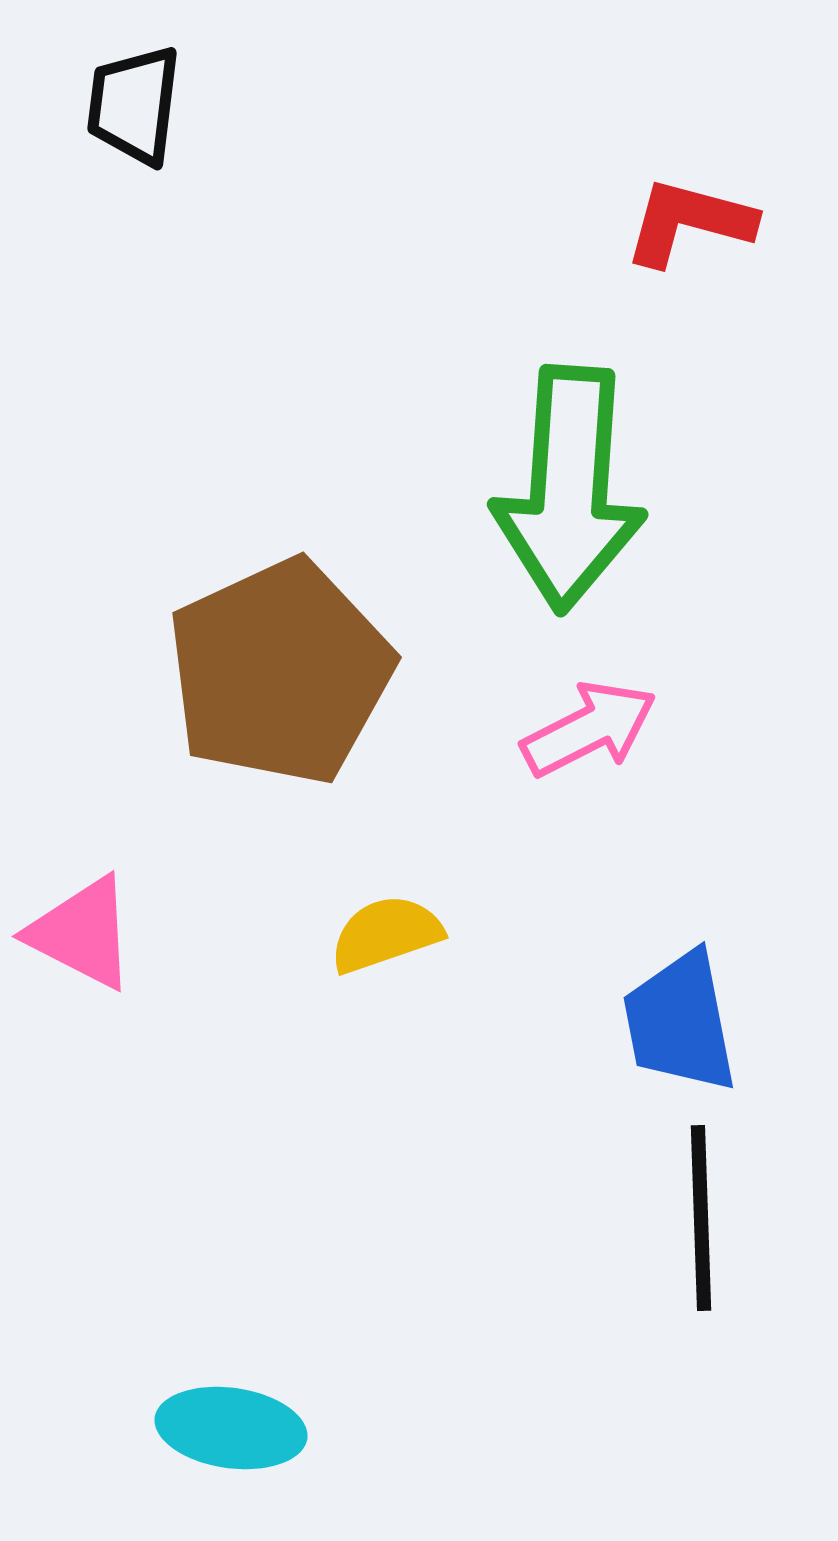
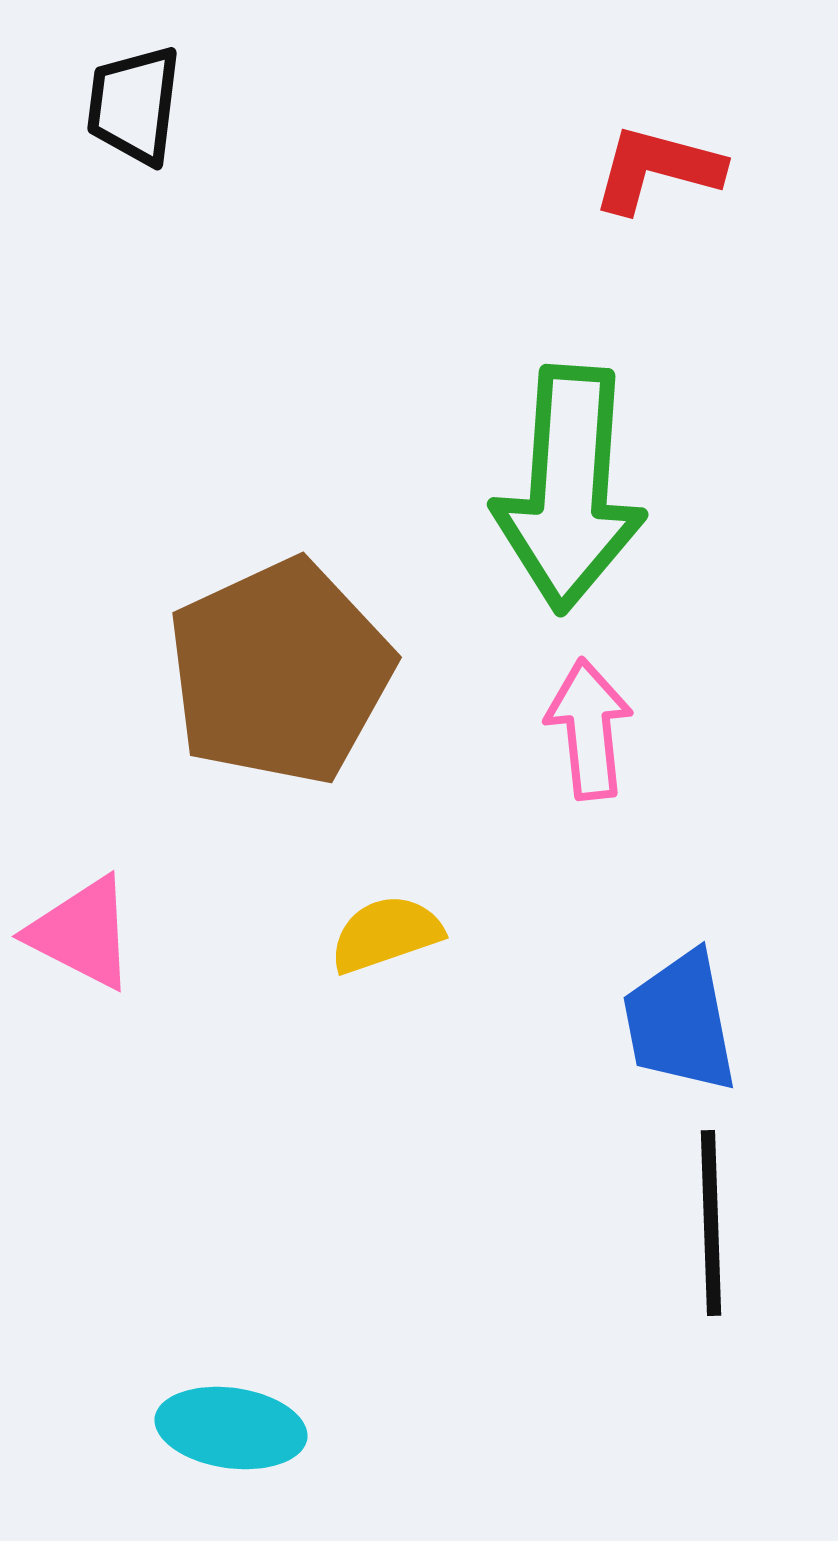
red L-shape: moved 32 px left, 53 px up
pink arrow: rotated 69 degrees counterclockwise
black line: moved 10 px right, 5 px down
